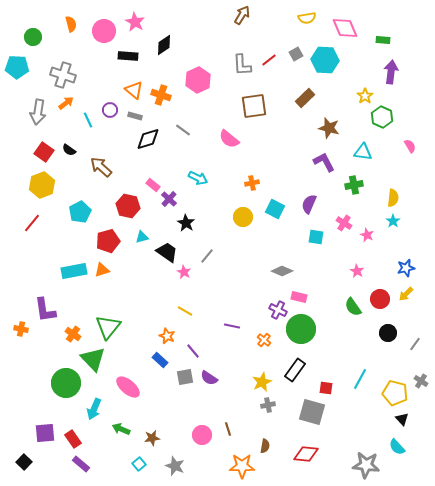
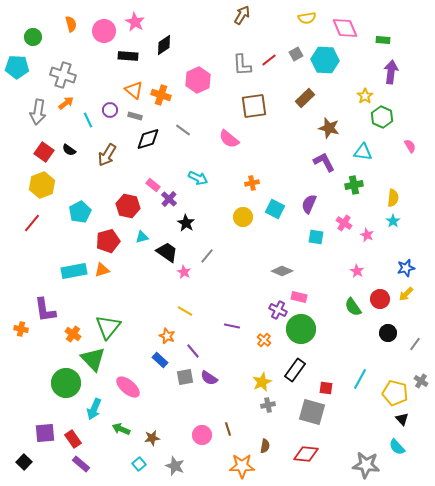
brown arrow at (101, 167): moved 6 px right, 12 px up; rotated 100 degrees counterclockwise
